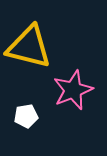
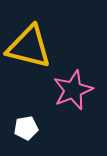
white pentagon: moved 12 px down
